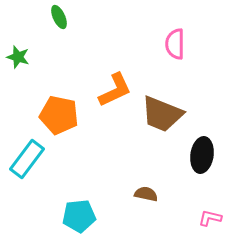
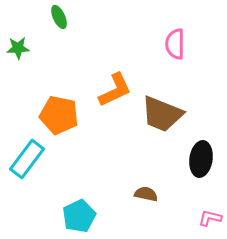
green star: moved 9 px up; rotated 20 degrees counterclockwise
black ellipse: moved 1 px left, 4 px down
cyan pentagon: rotated 20 degrees counterclockwise
